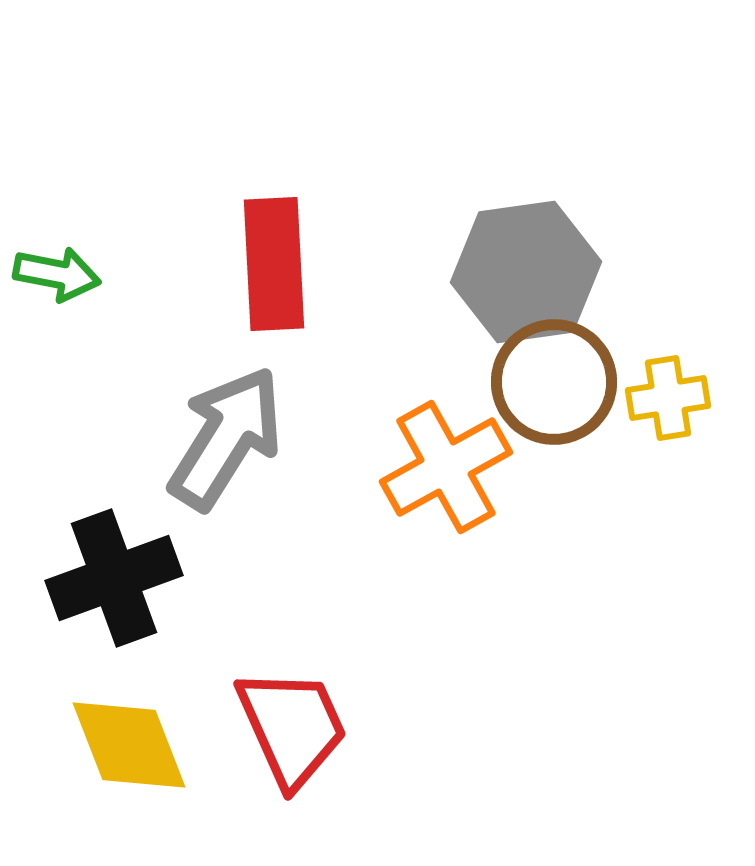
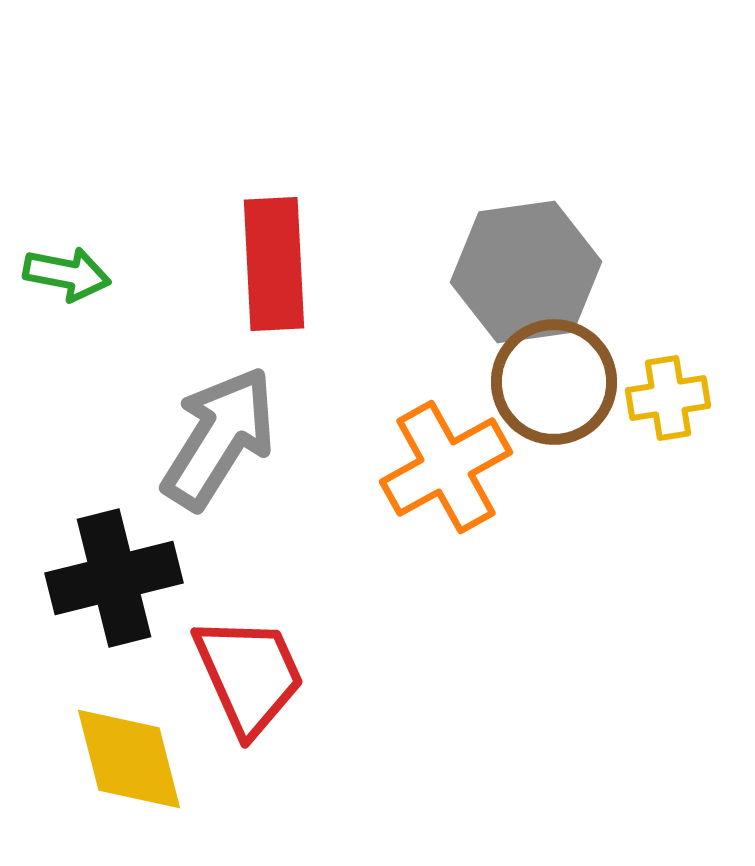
green arrow: moved 10 px right
gray arrow: moved 7 px left
black cross: rotated 6 degrees clockwise
red trapezoid: moved 43 px left, 52 px up
yellow diamond: moved 14 px down; rotated 7 degrees clockwise
